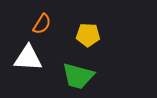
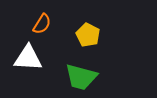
yellow pentagon: rotated 25 degrees clockwise
green trapezoid: moved 3 px right, 1 px down
